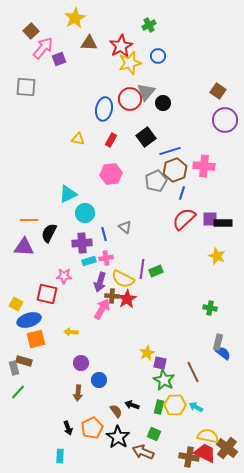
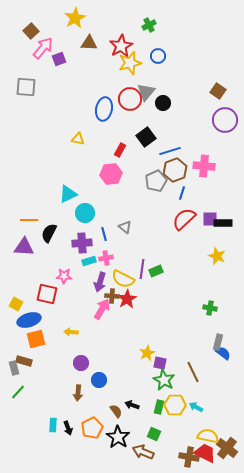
red rectangle at (111, 140): moved 9 px right, 10 px down
cyan rectangle at (60, 456): moved 7 px left, 31 px up
